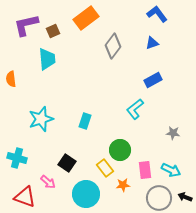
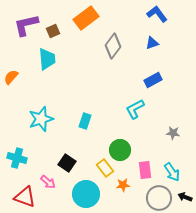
orange semicircle: moved 2 px up; rotated 49 degrees clockwise
cyan L-shape: rotated 10 degrees clockwise
cyan arrow: moved 1 px right, 2 px down; rotated 30 degrees clockwise
